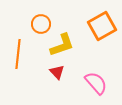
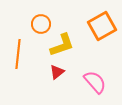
red triangle: rotated 35 degrees clockwise
pink semicircle: moved 1 px left, 1 px up
